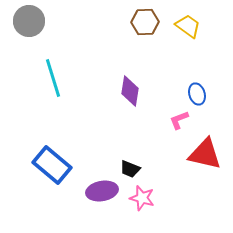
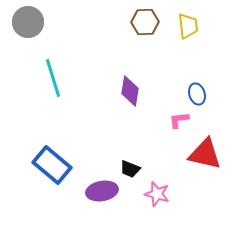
gray circle: moved 1 px left, 1 px down
yellow trapezoid: rotated 48 degrees clockwise
pink L-shape: rotated 15 degrees clockwise
pink star: moved 15 px right, 4 px up
